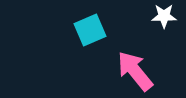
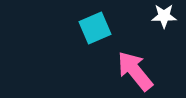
cyan square: moved 5 px right, 2 px up
